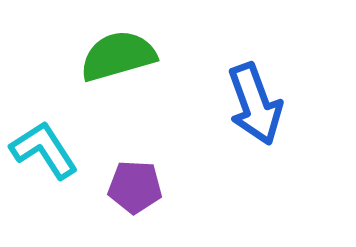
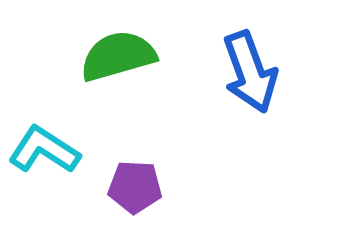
blue arrow: moved 5 px left, 32 px up
cyan L-shape: rotated 24 degrees counterclockwise
